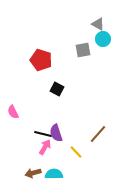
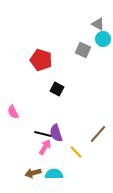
gray square: rotated 35 degrees clockwise
